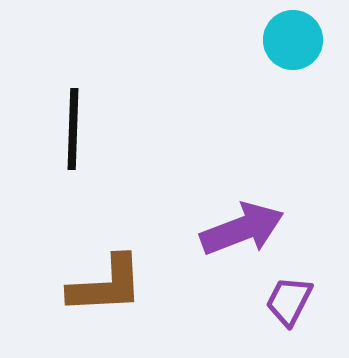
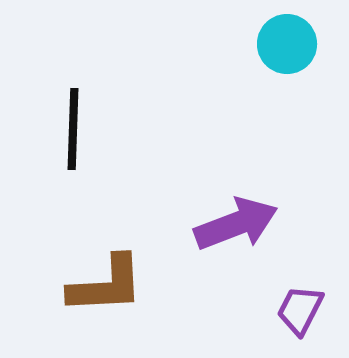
cyan circle: moved 6 px left, 4 px down
purple arrow: moved 6 px left, 5 px up
purple trapezoid: moved 11 px right, 9 px down
